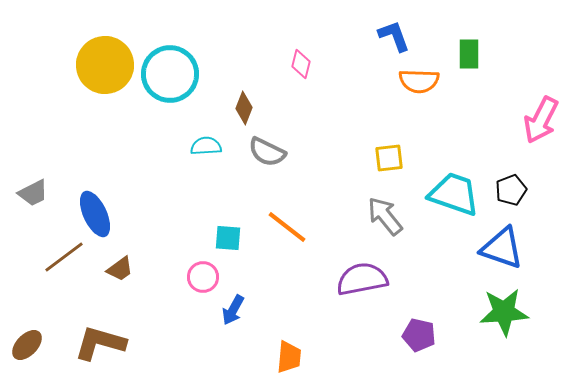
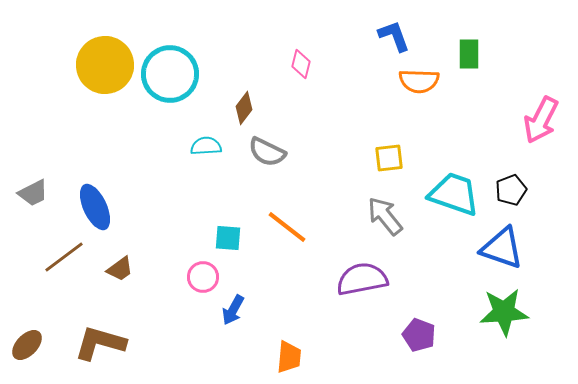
brown diamond: rotated 16 degrees clockwise
blue ellipse: moved 7 px up
purple pentagon: rotated 8 degrees clockwise
